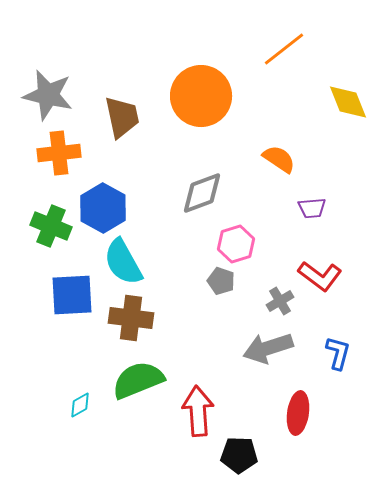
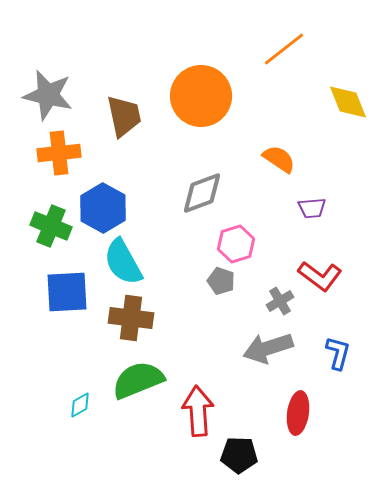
brown trapezoid: moved 2 px right, 1 px up
blue square: moved 5 px left, 3 px up
